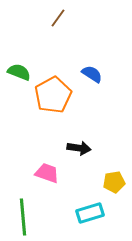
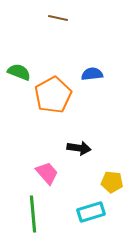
brown line: rotated 66 degrees clockwise
blue semicircle: rotated 40 degrees counterclockwise
pink trapezoid: rotated 30 degrees clockwise
yellow pentagon: moved 2 px left; rotated 15 degrees clockwise
cyan rectangle: moved 1 px right, 1 px up
green line: moved 10 px right, 3 px up
